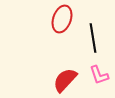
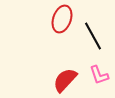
black line: moved 2 px up; rotated 20 degrees counterclockwise
